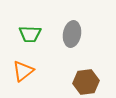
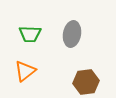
orange triangle: moved 2 px right
